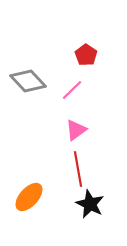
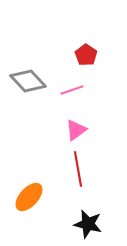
pink line: rotated 25 degrees clockwise
black star: moved 2 px left, 20 px down; rotated 12 degrees counterclockwise
